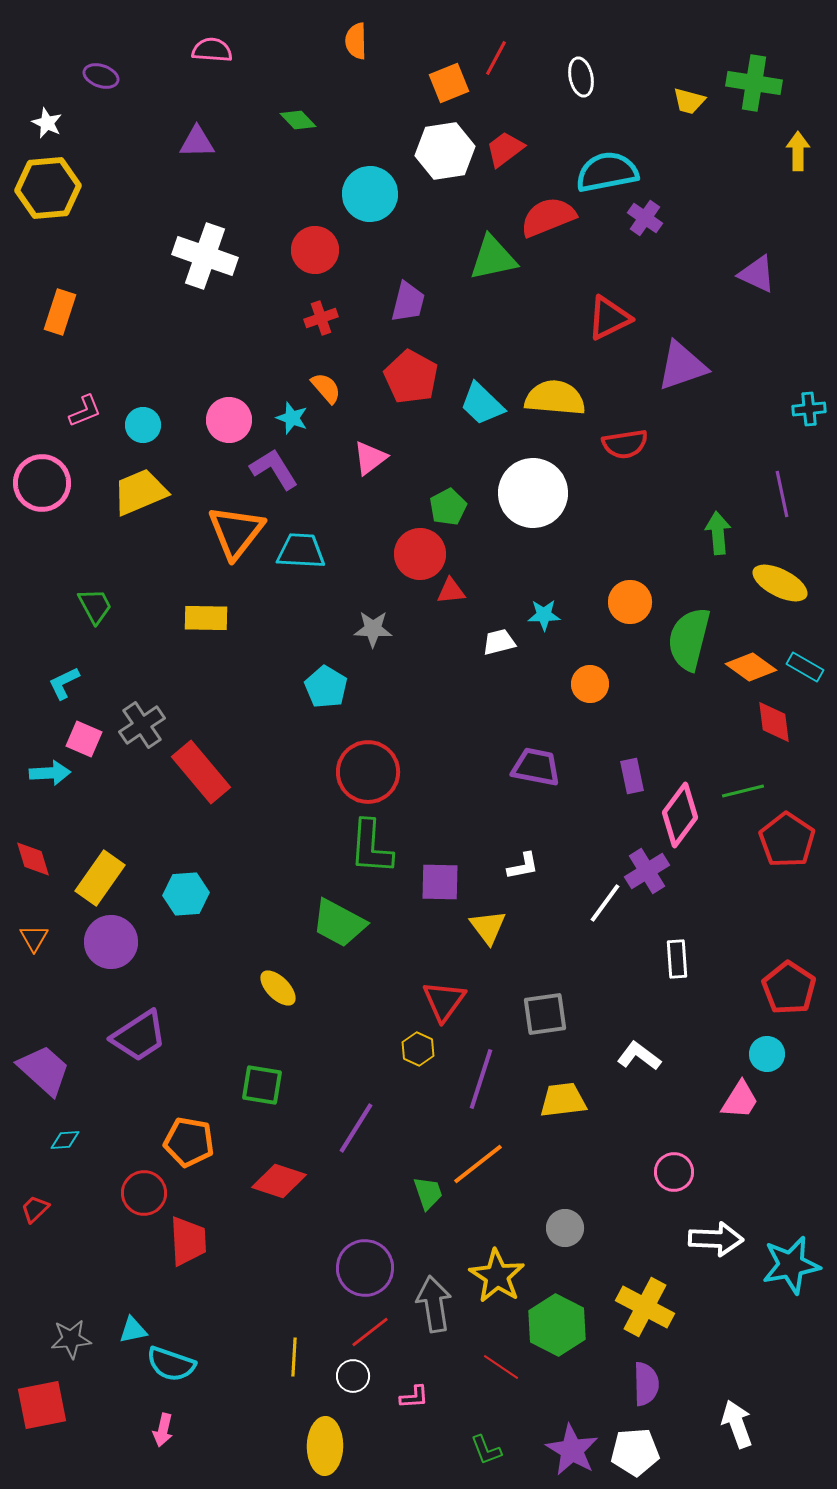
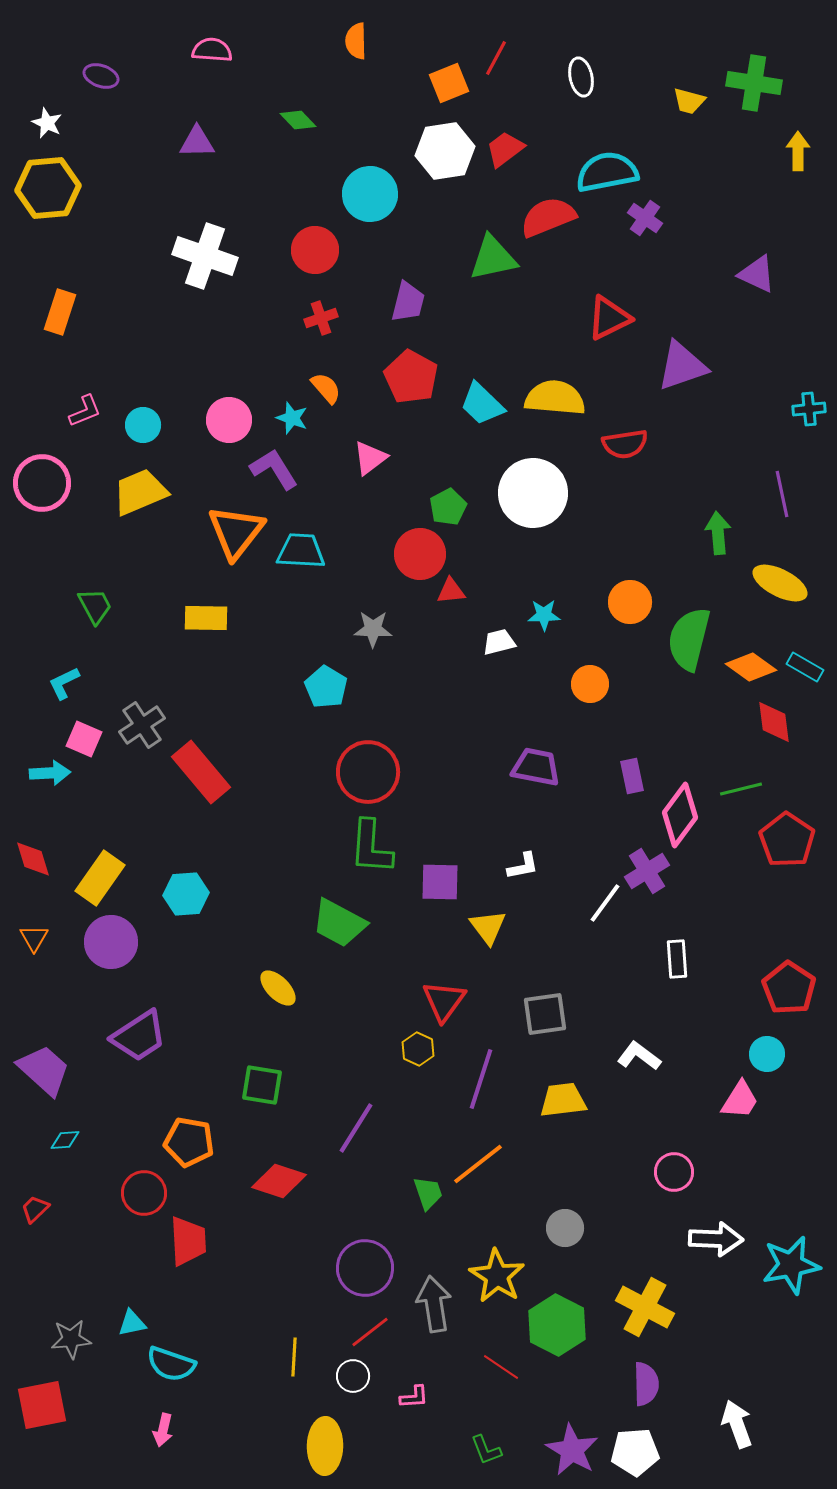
green line at (743, 791): moved 2 px left, 2 px up
cyan triangle at (133, 1330): moved 1 px left, 7 px up
